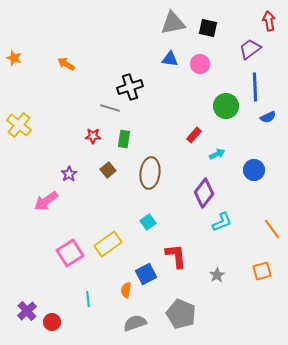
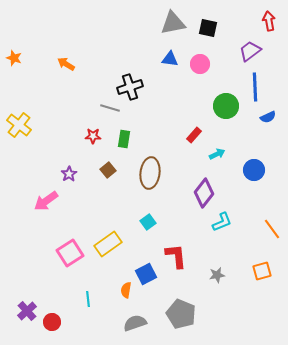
purple trapezoid: moved 2 px down
gray star: rotated 21 degrees clockwise
